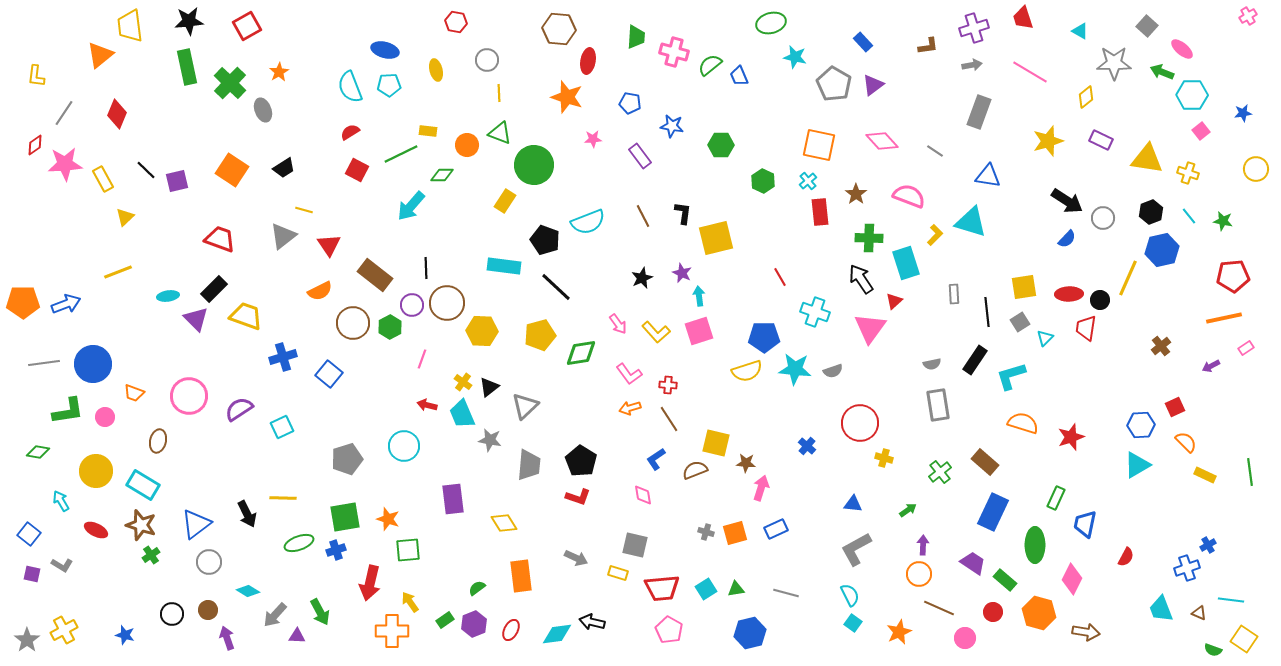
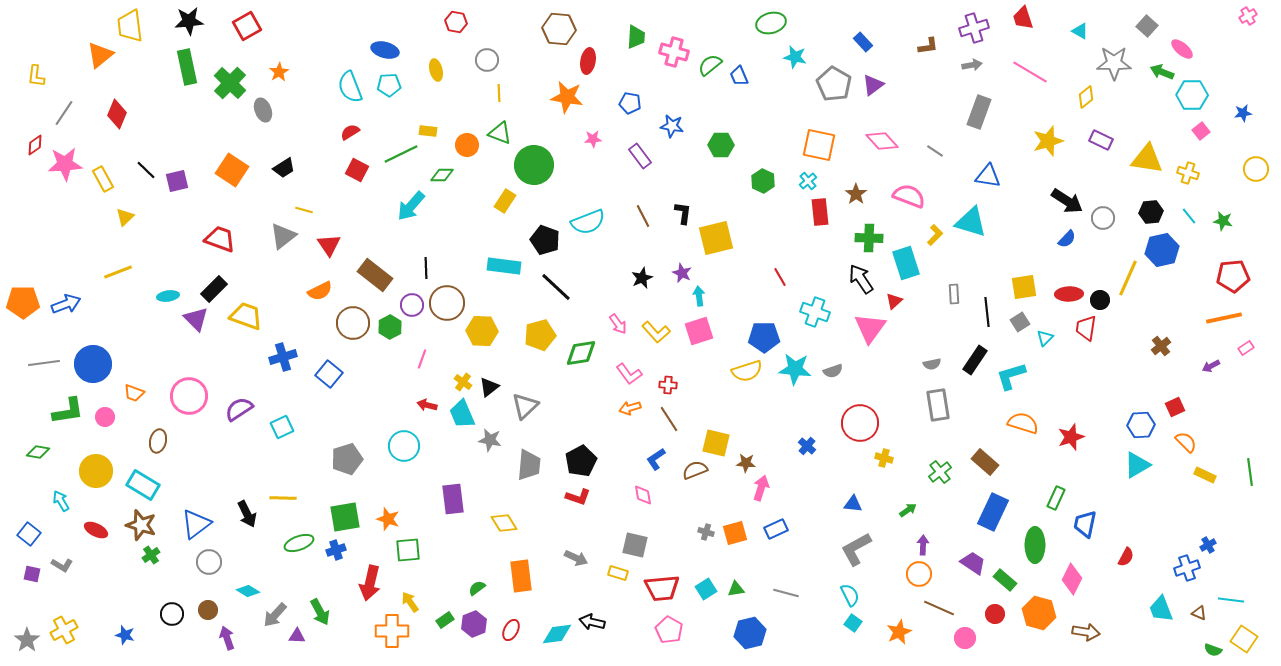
orange star at (567, 97): rotated 8 degrees counterclockwise
black hexagon at (1151, 212): rotated 15 degrees clockwise
black pentagon at (581, 461): rotated 12 degrees clockwise
red circle at (993, 612): moved 2 px right, 2 px down
